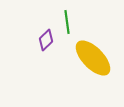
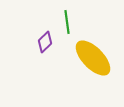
purple diamond: moved 1 px left, 2 px down
